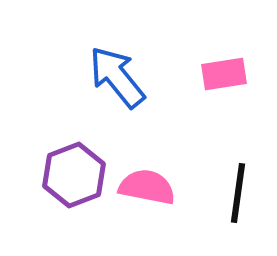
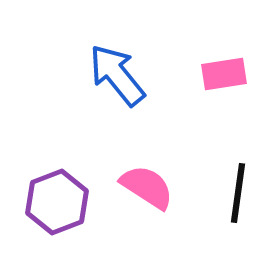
blue arrow: moved 2 px up
purple hexagon: moved 17 px left, 27 px down
pink semicircle: rotated 22 degrees clockwise
